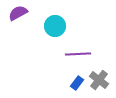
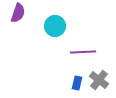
purple semicircle: rotated 138 degrees clockwise
purple line: moved 5 px right, 2 px up
blue rectangle: rotated 24 degrees counterclockwise
